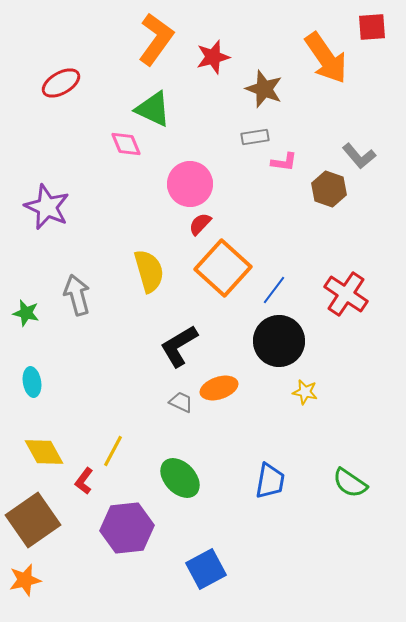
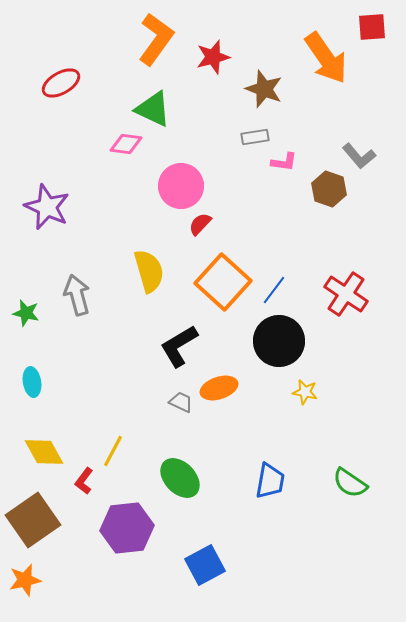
pink diamond: rotated 60 degrees counterclockwise
pink circle: moved 9 px left, 2 px down
orange square: moved 14 px down
blue square: moved 1 px left, 4 px up
